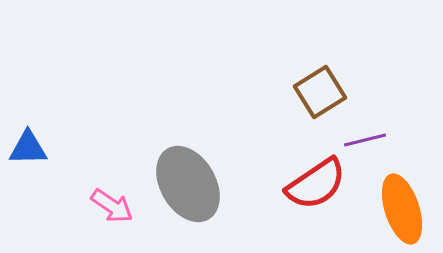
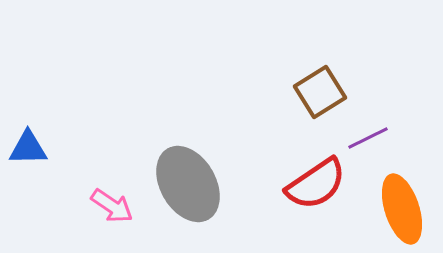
purple line: moved 3 px right, 2 px up; rotated 12 degrees counterclockwise
